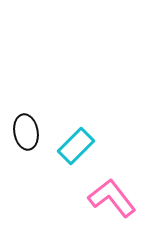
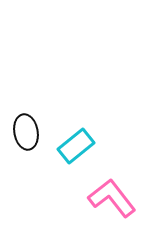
cyan rectangle: rotated 6 degrees clockwise
